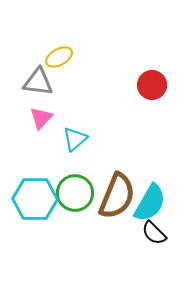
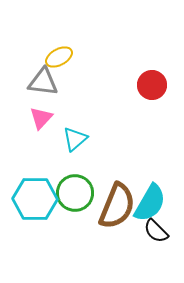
gray triangle: moved 5 px right
brown semicircle: moved 10 px down
black semicircle: moved 2 px right, 2 px up
